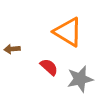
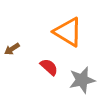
brown arrow: rotated 28 degrees counterclockwise
gray star: moved 2 px right, 1 px down
